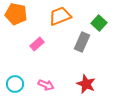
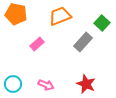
green square: moved 3 px right
gray rectangle: moved 1 px right; rotated 18 degrees clockwise
cyan circle: moved 2 px left
